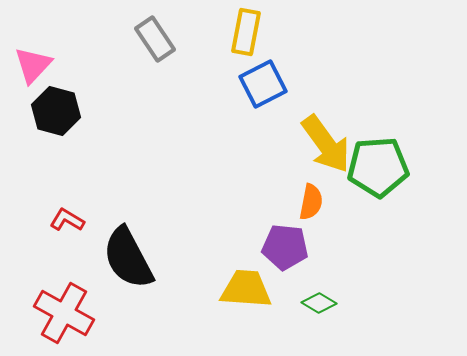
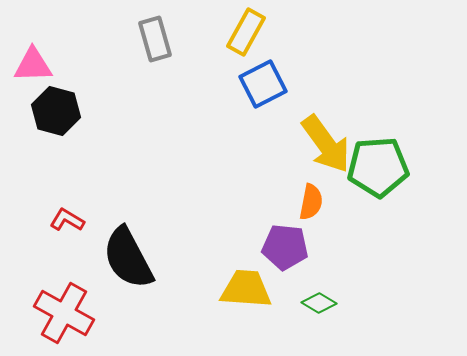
yellow rectangle: rotated 18 degrees clockwise
gray rectangle: rotated 18 degrees clockwise
pink triangle: rotated 45 degrees clockwise
